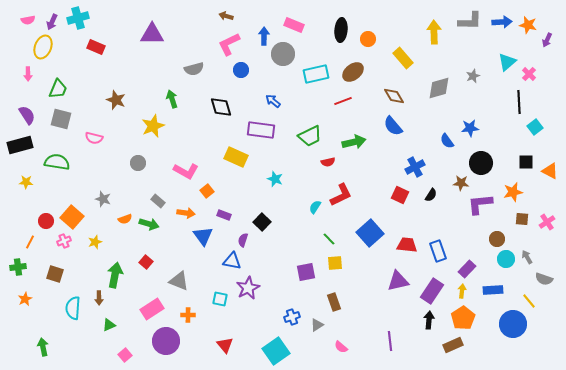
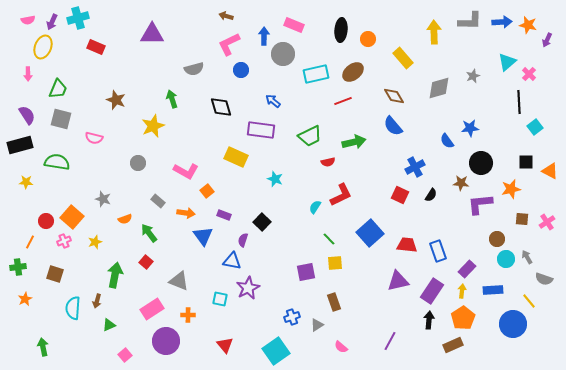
orange star at (513, 192): moved 2 px left, 3 px up
green arrow at (149, 224): moved 9 px down; rotated 144 degrees counterclockwise
brown arrow at (99, 298): moved 2 px left, 3 px down; rotated 16 degrees clockwise
purple line at (390, 341): rotated 36 degrees clockwise
